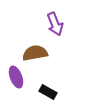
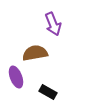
purple arrow: moved 2 px left
